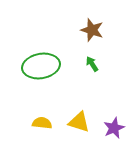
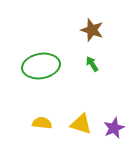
yellow triangle: moved 2 px right, 2 px down
